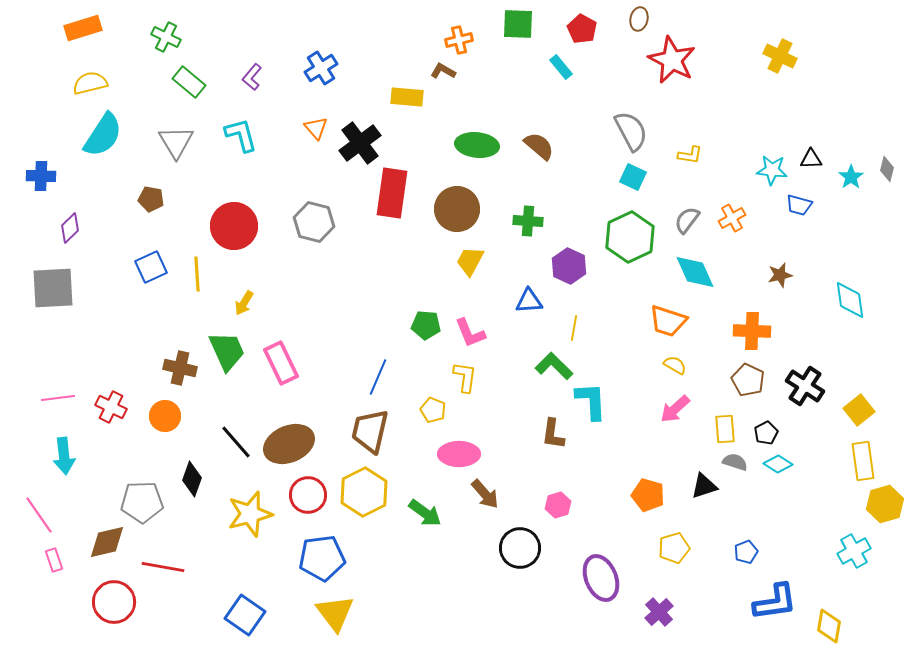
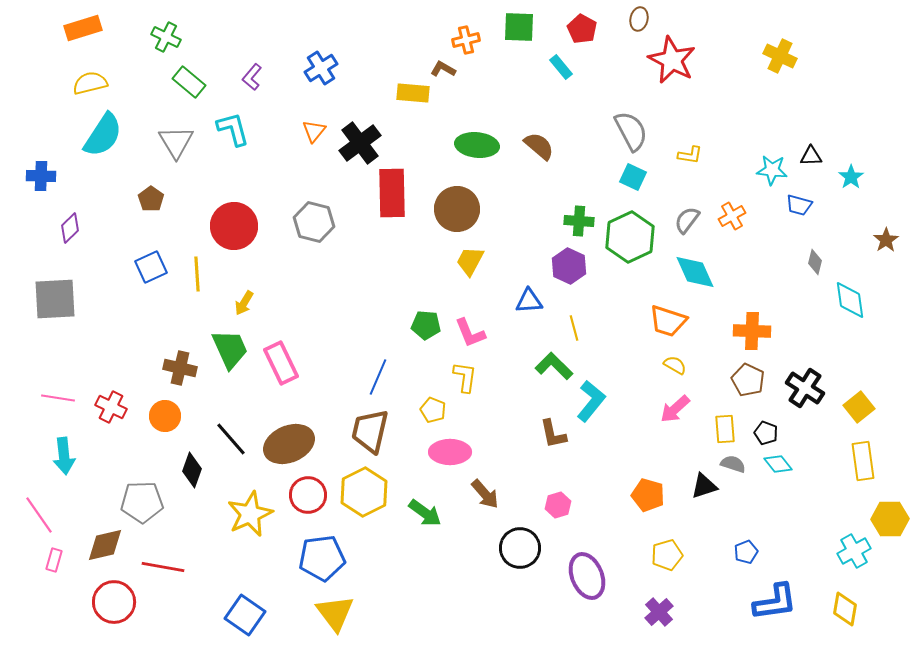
green square at (518, 24): moved 1 px right, 3 px down
orange cross at (459, 40): moved 7 px right
brown L-shape at (443, 71): moved 2 px up
yellow rectangle at (407, 97): moved 6 px right, 4 px up
orange triangle at (316, 128): moved 2 px left, 3 px down; rotated 20 degrees clockwise
cyan L-shape at (241, 135): moved 8 px left, 6 px up
black triangle at (811, 159): moved 3 px up
gray diamond at (887, 169): moved 72 px left, 93 px down
red rectangle at (392, 193): rotated 9 degrees counterclockwise
brown pentagon at (151, 199): rotated 25 degrees clockwise
orange cross at (732, 218): moved 2 px up
green cross at (528, 221): moved 51 px right
brown star at (780, 275): moved 106 px right, 35 px up; rotated 20 degrees counterclockwise
gray square at (53, 288): moved 2 px right, 11 px down
yellow line at (574, 328): rotated 25 degrees counterclockwise
green trapezoid at (227, 351): moved 3 px right, 2 px up
black cross at (805, 386): moved 2 px down
pink line at (58, 398): rotated 16 degrees clockwise
cyan L-shape at (591, 401): rotated 42 degrees clockwise
yellow square at (859, 410): moved 3 px up
black pentagon at (766, 433): rotated 25 degrees counterclockwise
brown L-shape at (553, 434): rotated 20 degrees counterclockwise
black line at (236, 442): moved 5 px left, 3 px up
pink ellipse at (459, 454): moved 9 px left, 2 px up
gray semicircle at (735, 462): moved 2 px left, 2 px down
cyan diamond at (778, 464): rotated 20 degrees clockwise
black diamond at (192, 479): moved 9 px up
yellow hexagon at (885, 504): moved 5 px right, 15 px down; rotated 15 degrees clockwise
yellow star at (250, 514): rotated 9 degrees counterclockwise
brown diamond at (107, 542): moved 2 px left, 3 px down
yellow pentagon at (674, 548): moved 7 px left, 7 px down
pink rectangle at (54, 560): rotated 35 degrees clockwise
purple ellipse at (601, 578): moved 14 px left, 2 px up
yellow diamond at (829, 626): moved 16 px right, 17 px up
